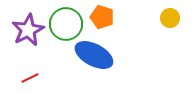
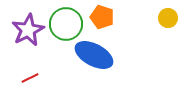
yellow circle: moved 2 px left
